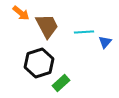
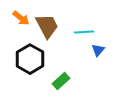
orange arrow: moved 5 px down
blue triangle: moved 7 px left, 8 px down
black hexagon: moved 9 px left, 4 px up; rotated 12 degrees counterclockwise
green rectangle: moved 2 px up
